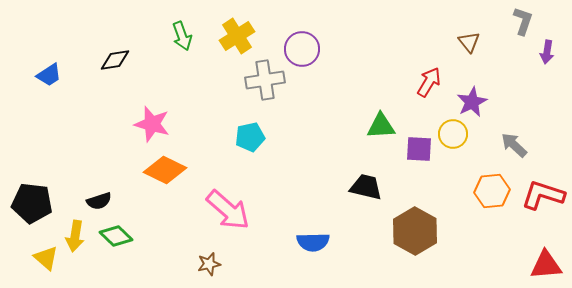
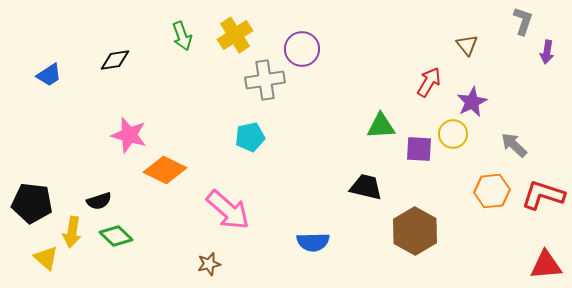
yellow cross: moved 2 px left, 1 px up
brown triangle: moved 2 px left, 3 px down
pink star: moved 23 px left, 11 px down
yellow arrow: moved 3 px left, 4 px up
